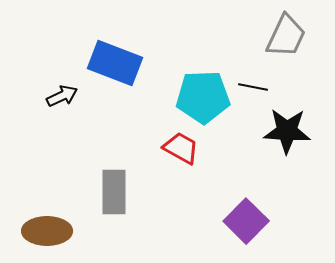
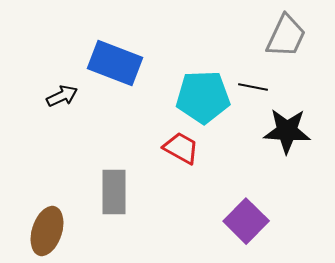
brown ellipse: rotated 72 degrees counterclockwise
